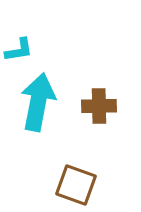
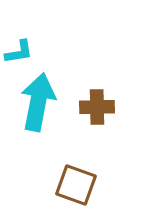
cyan L-shape: moved 2 px down
brown cross: moved 2 px left, 1 px down
